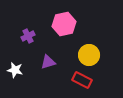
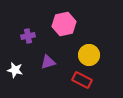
purple cross: rotated 16 degrees clockwise
